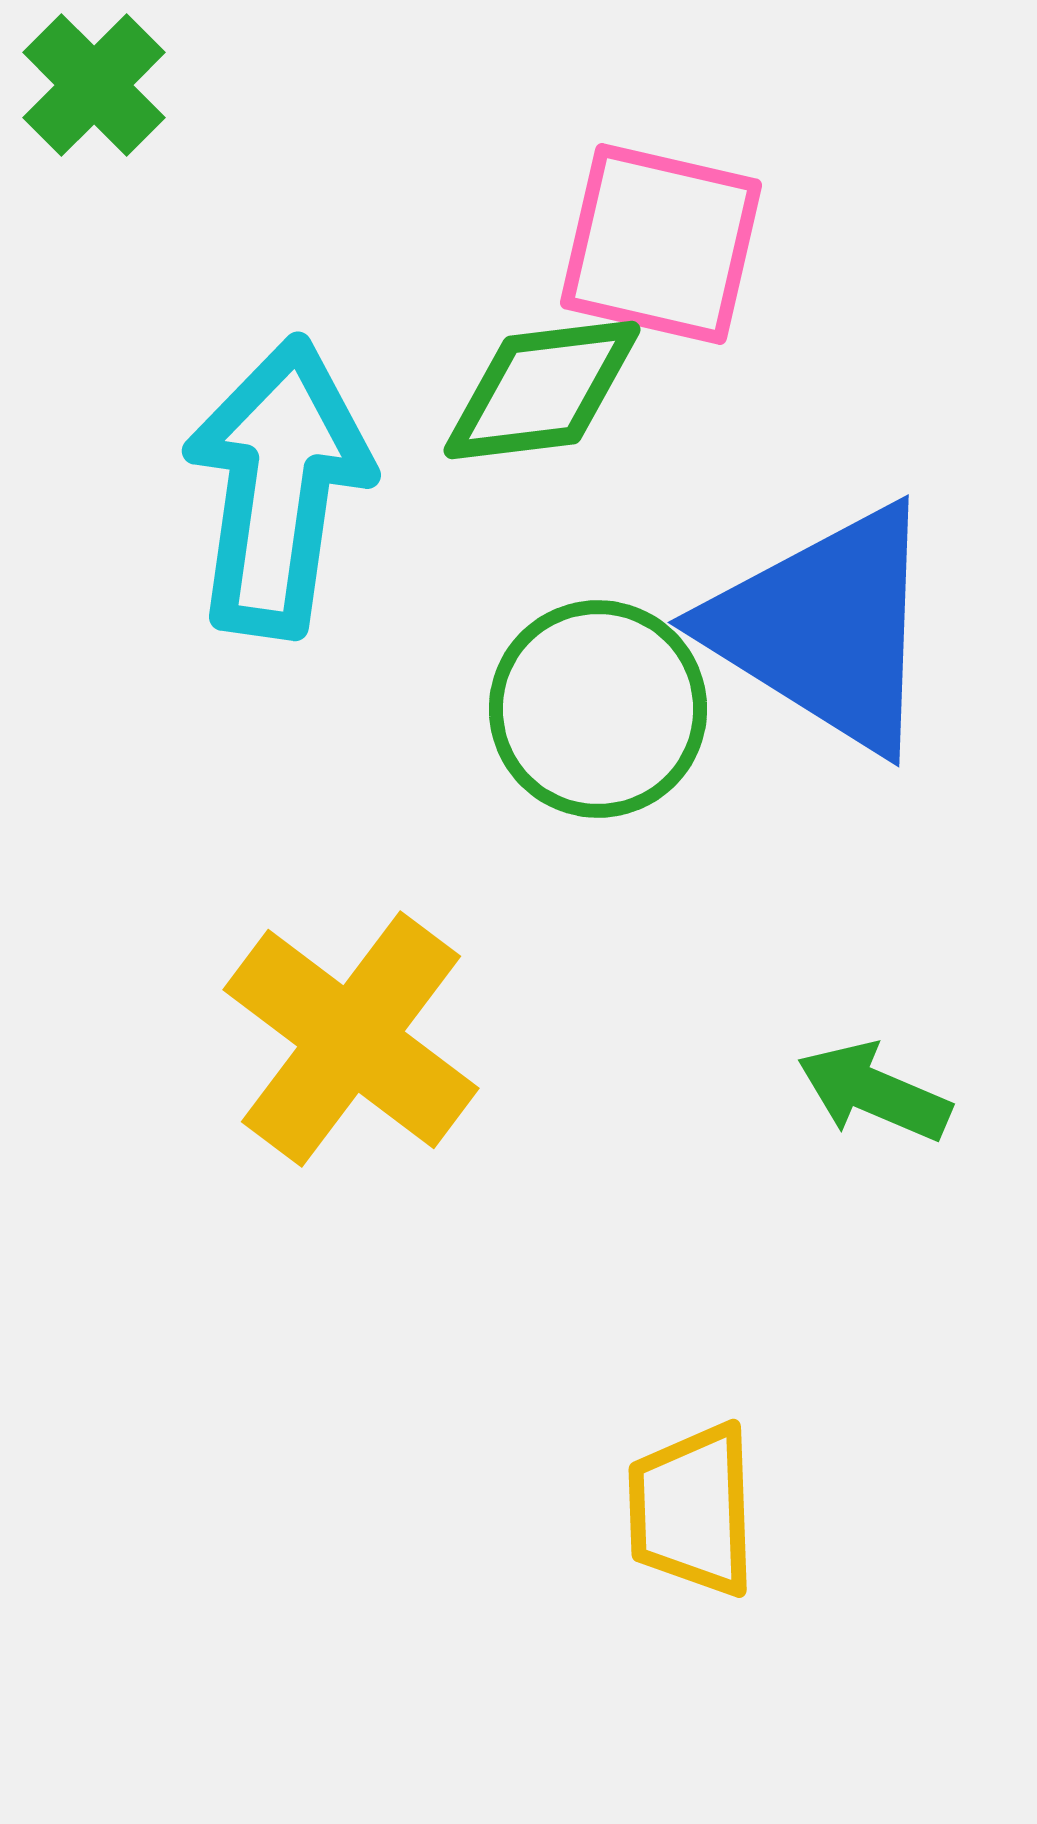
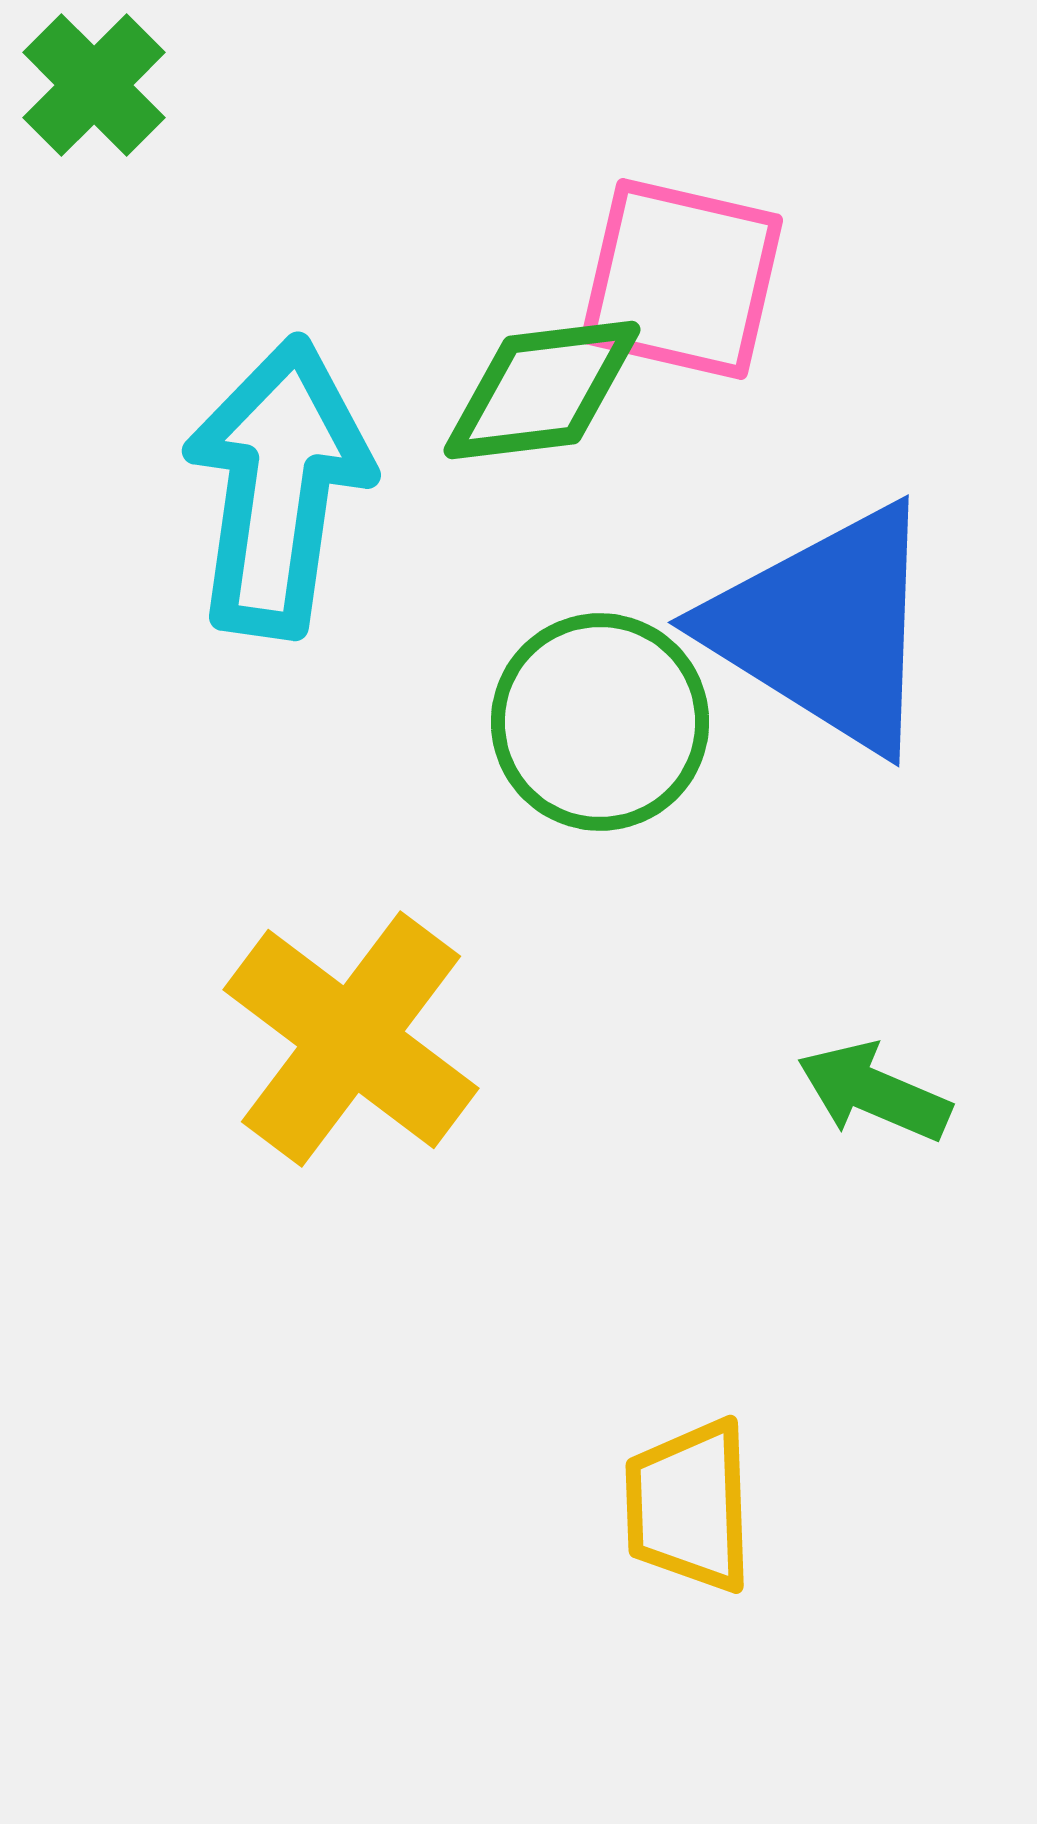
pink square: moved 21 px right, 35 px down
green circle: moved 2 px right, 13 px down
yellow trapezoid: moved 3 px left, 4 px up
